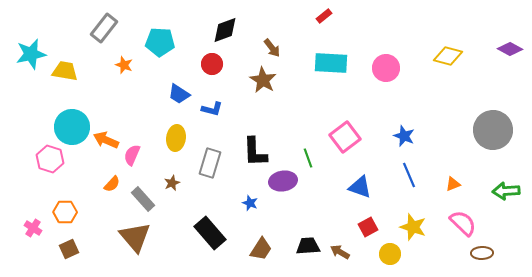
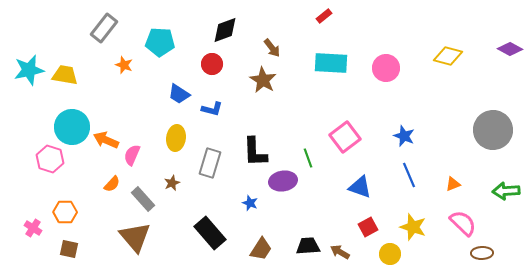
cyan star at (31, 54): moved 2 px left, 16 px down
yellow trapezoid at (65, 71): moved 4 px down
brown square at (69, 249): rotated 36 degrees clockwise
